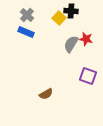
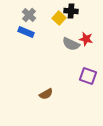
gray cross: moved 2 px right
gray semicircle: rotated 96 degrees counterclockwise
